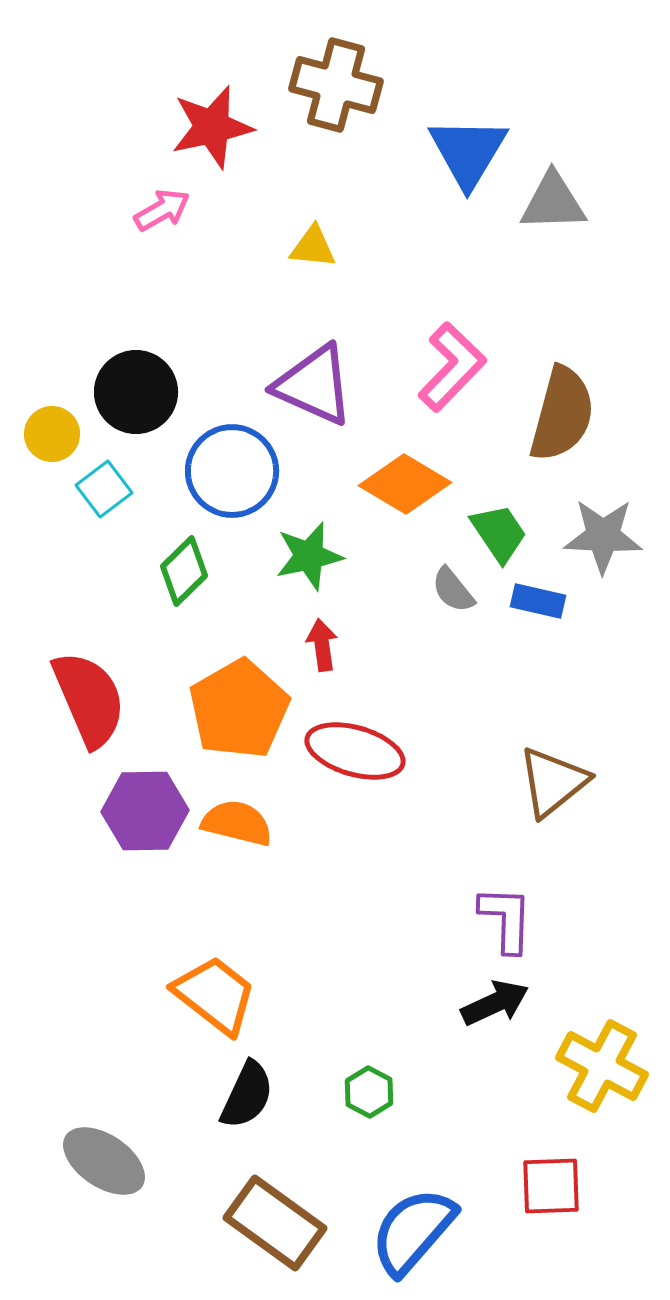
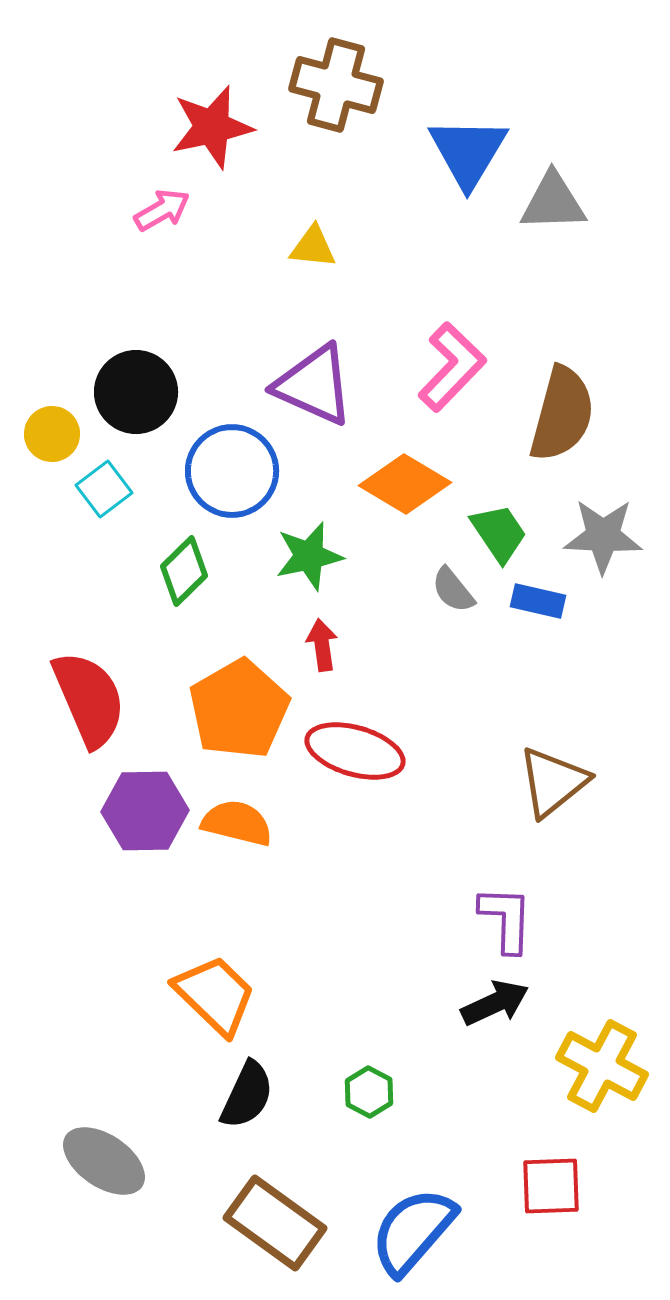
orange trapezoid: rotated 6 degrees clockwise
